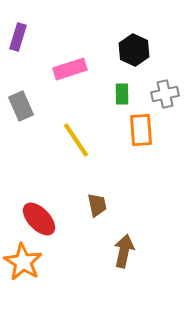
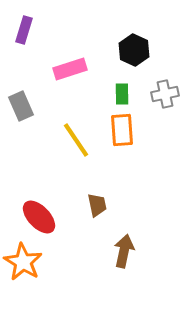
purple rectangle: moved 6 px right, 7 px up
orange rectangle: moved 19 px left
red ellipse: moved 2 px up
